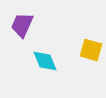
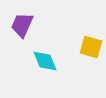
yellow square: moved 3 px up
